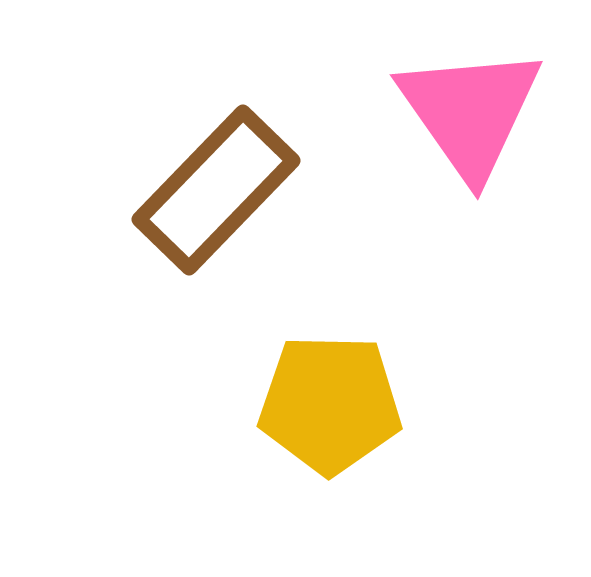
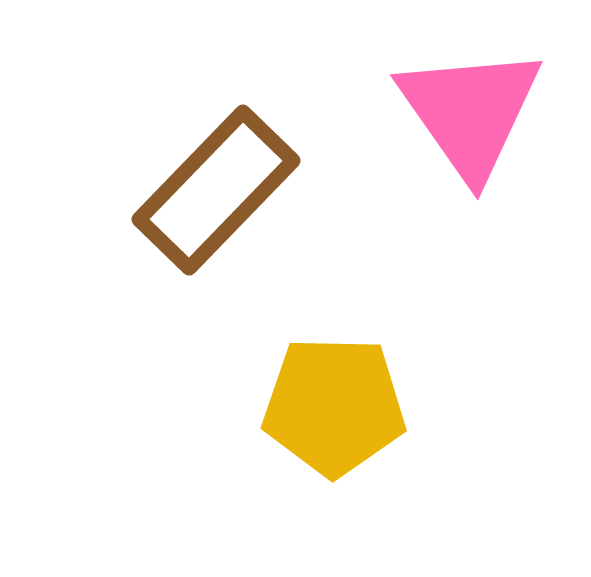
yellow pentagon: moved 4 px right, 2 px down
